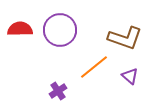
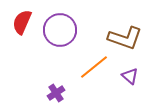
red semicircle: moved 2 px right, 7 px up; rotated 65 degrees counterclockwise
purple cross: moved 2 px left, 2 px down
